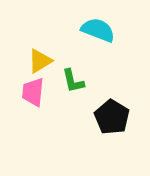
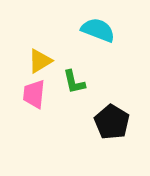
green L-shape: moved 1 px right, 1 px down
pink trapezoid: moved 1 px right, 2 px down
black pentagon: moved 5 px down
